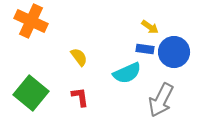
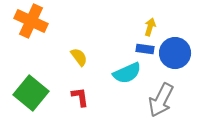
yellow arrow: rotated 108 degrees counterclockwise
blue circle: moved 1 px right, 1 px down
